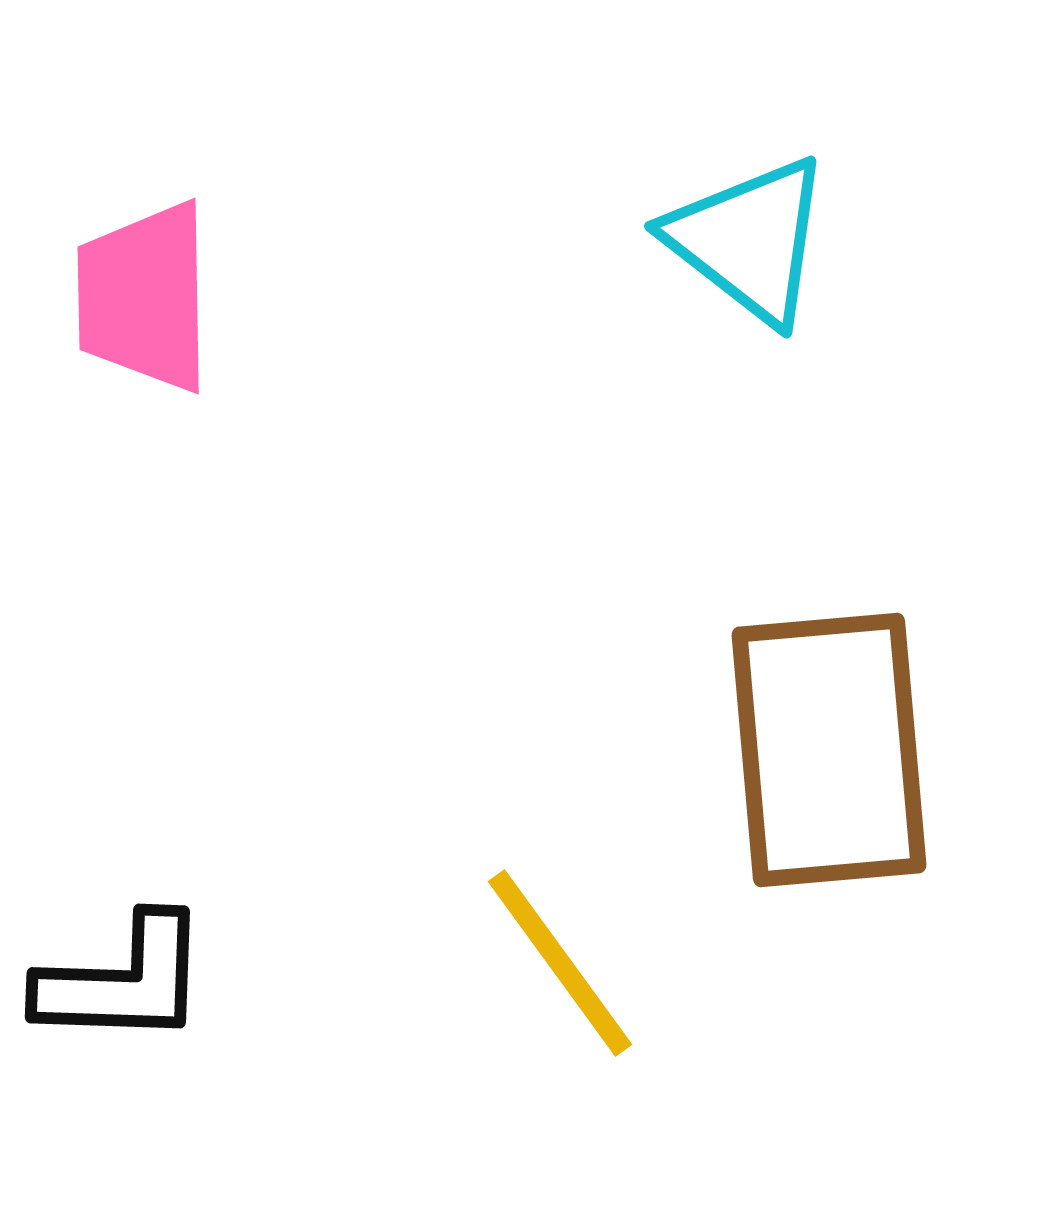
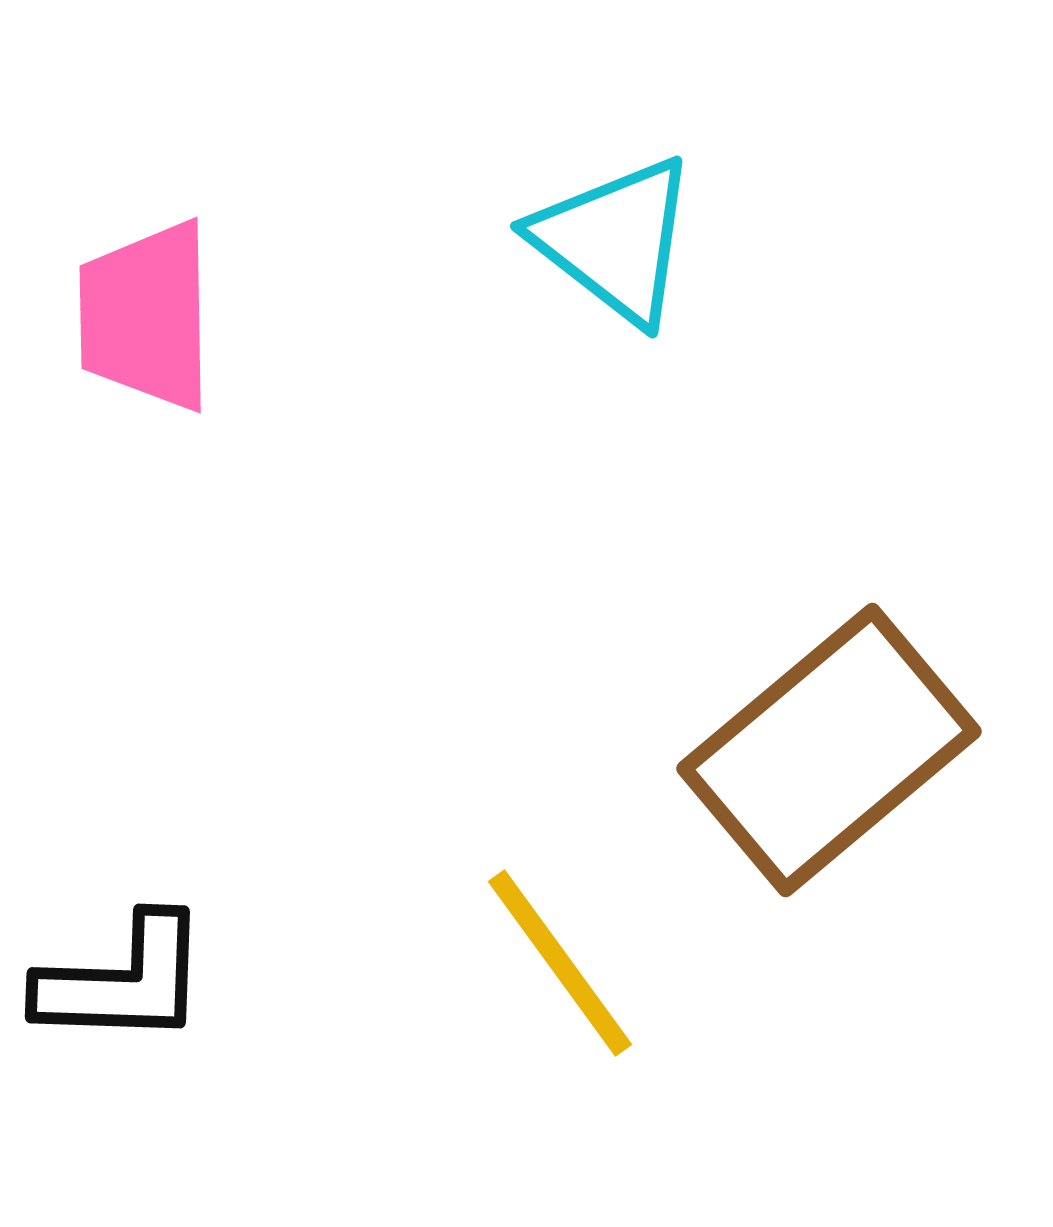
cyan triangle: moved 134 px left
pink trapezoid: moved 2 px right, 19 px down
brown rectangle: rotated 55 degrees clockwise
